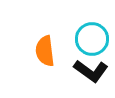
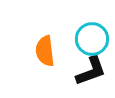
black L-shape: rotated 56 degrees counterclockwise
